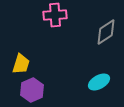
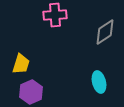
gray diamond: moved 1 px left
cyan ellipse: rotated 75 degrees counterclockwise
purple hexagon: moved 1 px left, 2 px down
